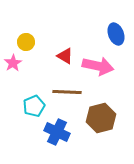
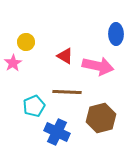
blue ellipse: rotated 20 degrees clockwise
